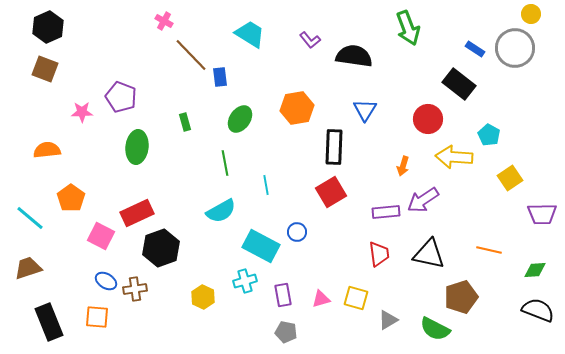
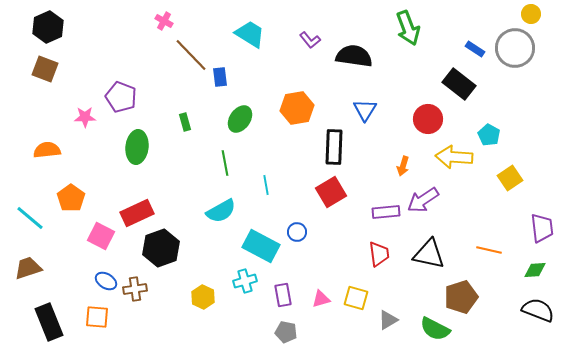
pink star at (82, 112): moved 3 px right, 5 px down
purple trapezoid at (542, 214): moved 14 px down; rotated 96 degrees counterclockwise
